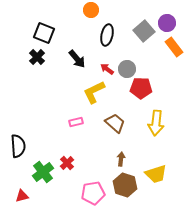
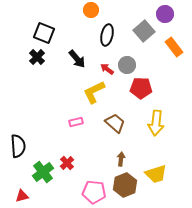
purple circle: moved 2 px left, 9 px up
gray circle: moved 4 px up
brown hexagon: rotated 20 degrees clockwise
pink pentagon: moved 1 px right, 1 px up; rotated 15 degrees clockwise
